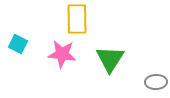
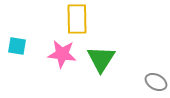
cyan square: moved 1 px left, 2 px down; rotated 18 degrees counterclockwise
green triangle: moved 9 px left
gray ellipse: rotated 30 degrees clockwise
